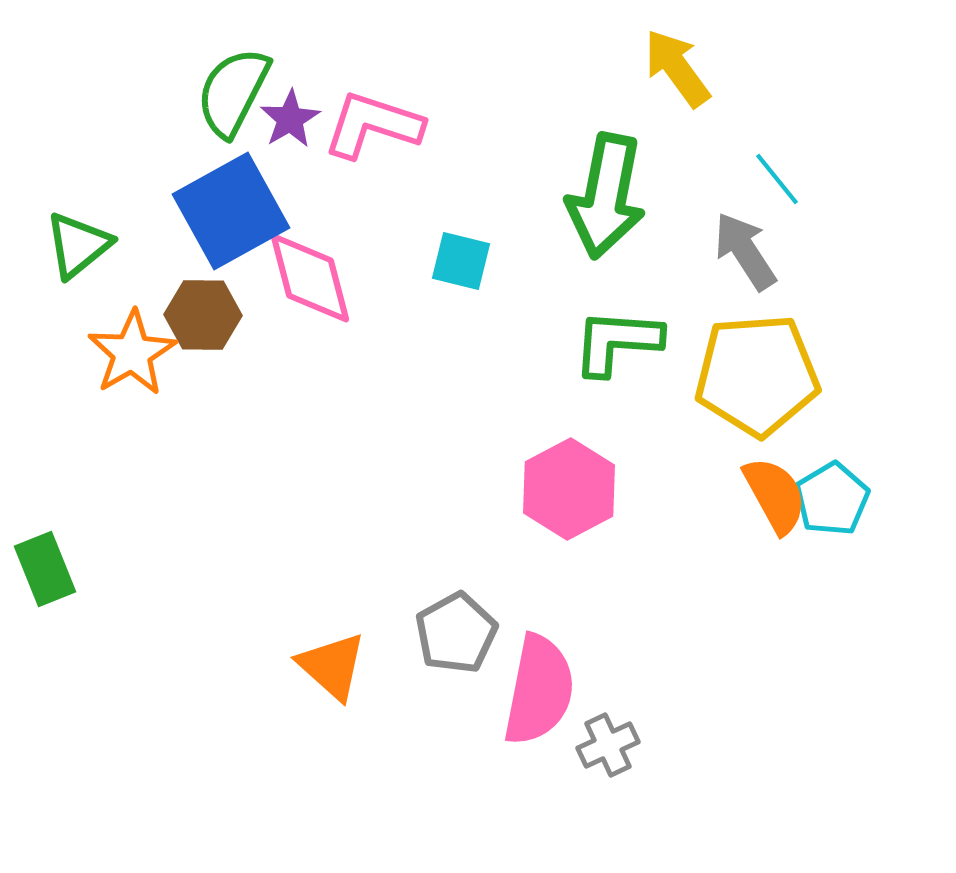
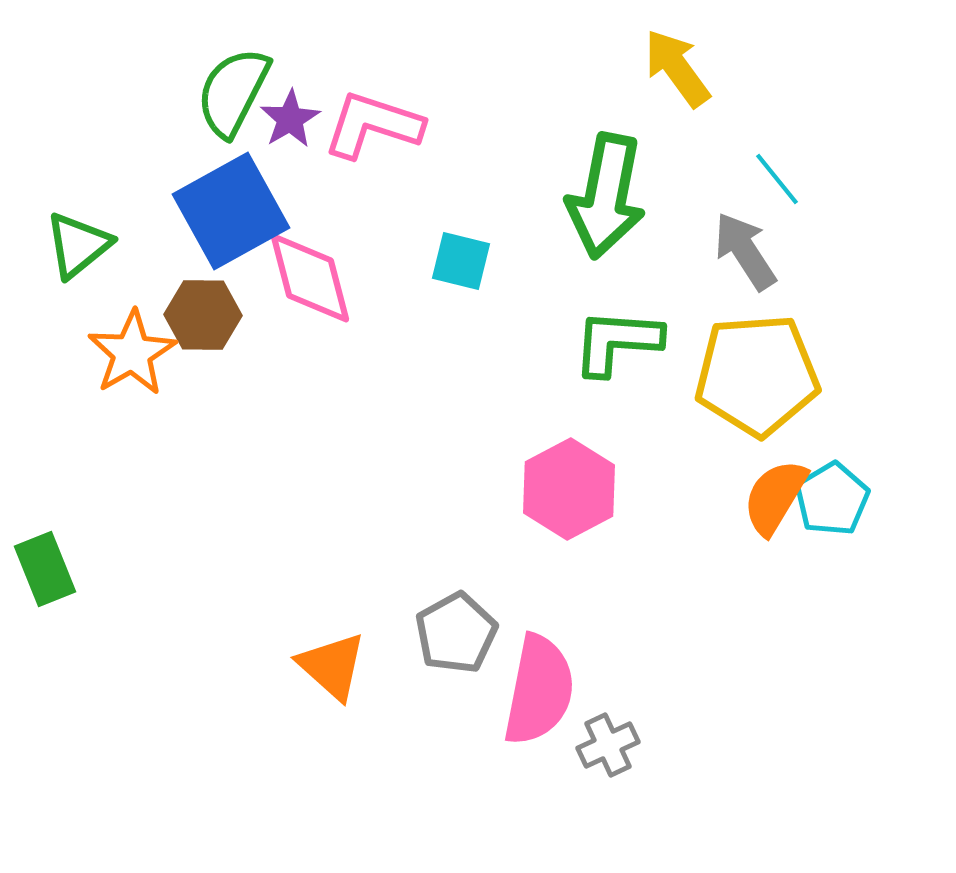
orange semicircle: moved 2 px down; rotated 120 degrees counterclockwise
